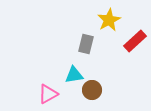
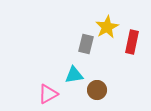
yellow star: moved 2 px left, 7 px down
red rectangle: moved 3 px left, 1 px down; rotated 35 degrees counterclockwise
brown circle: moved 5 px right
